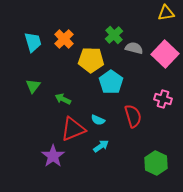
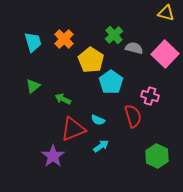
yellow triangle: rotated 24 degrees clockwise
yellow pentagon: rotated 30 degrees clockwise
green triangle: rotated 14 degrees clockwise
pink cross: moved 13 px left, 3 px up
green hexagon: moved 1 px right, 7 px up
